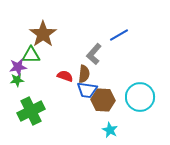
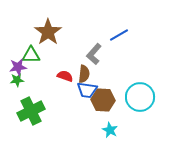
brown star: moved 5 px right, 2 px up
